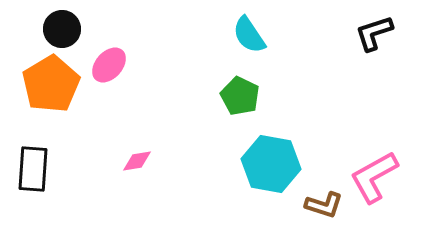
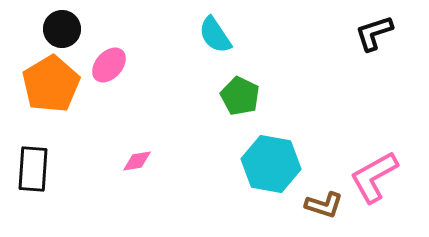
cyan semicircle: moved 34 px left
